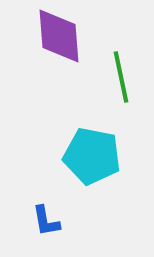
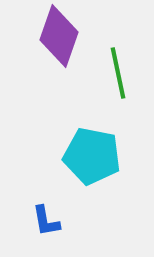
purple diamond: rotated 24 degrees clockwise
green line: moved 3 px left, 4 px up
